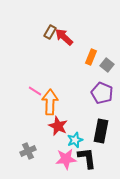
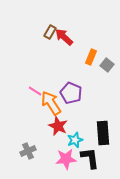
purple pentagon: moved 31 px left
orange arrow: moved 1 px right, 1 px down; rotated 35 degrees counterclockwise
black rectangle: moved 2 px right, 2 px down; rotated 15 degrees counterclockwise
black L-shape: moved 3 px right
